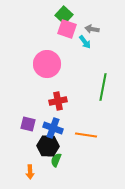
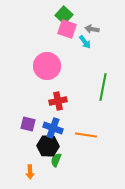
pink circle: moved 2 px down
